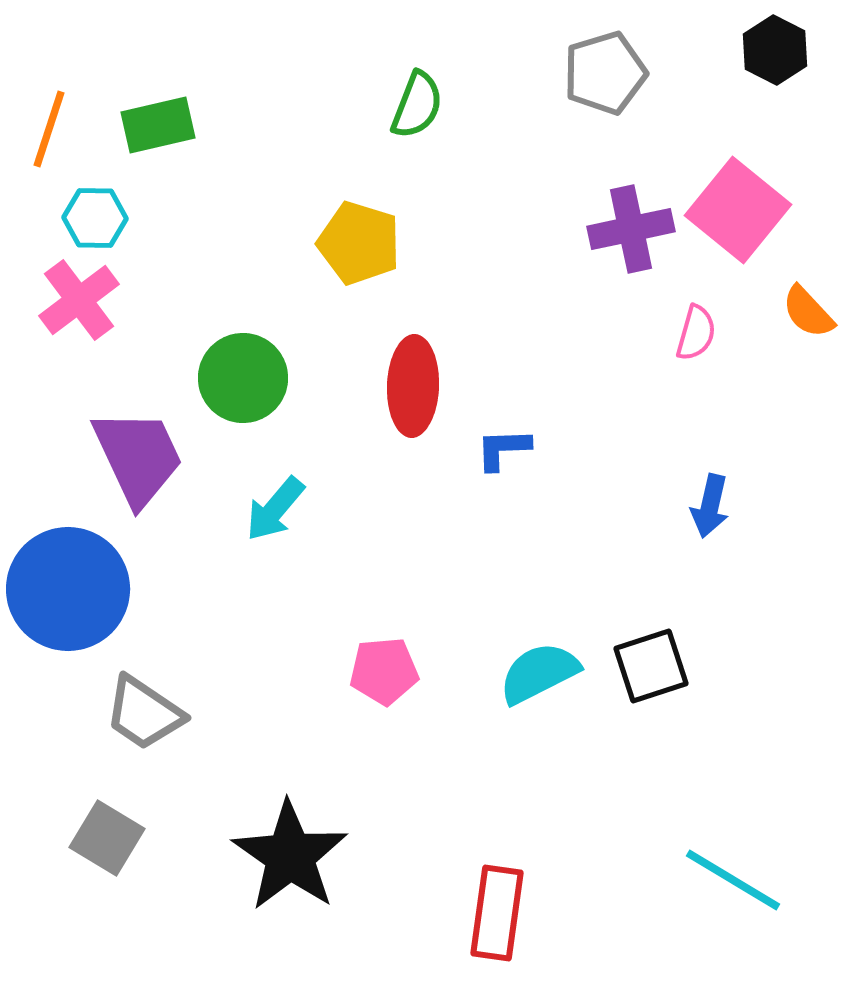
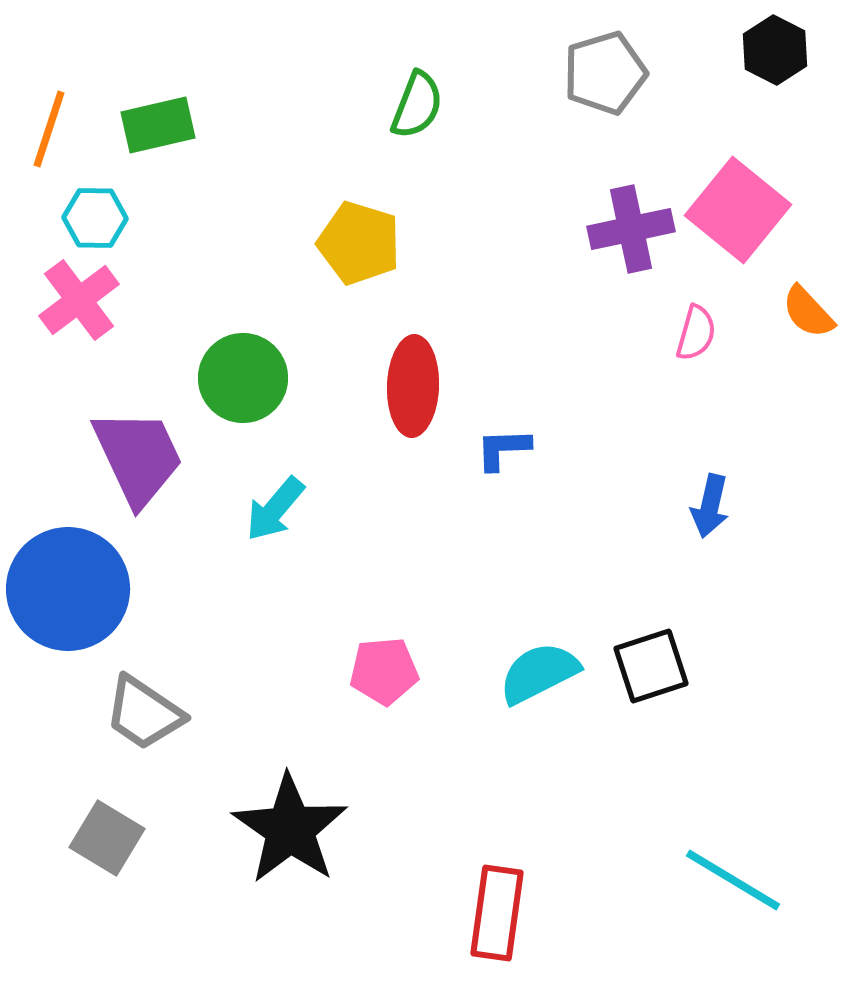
black star: moved 27 px up
